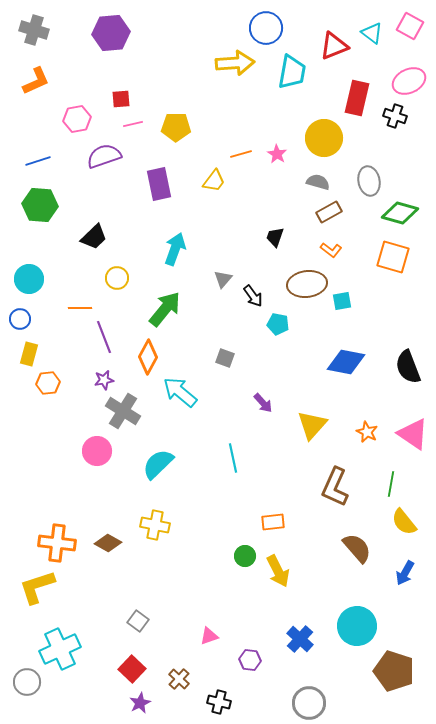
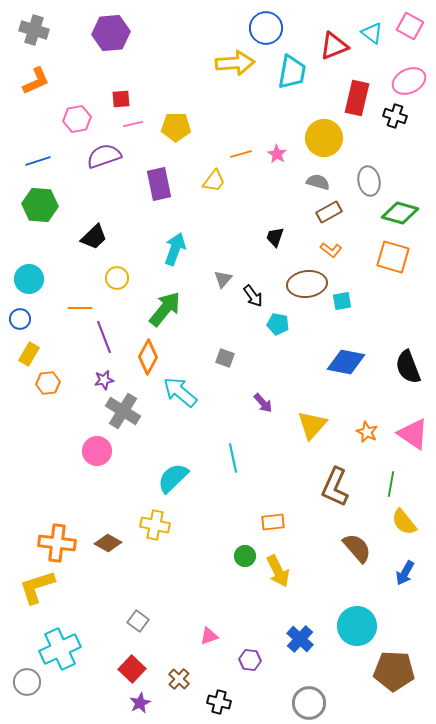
yellow rectangle at (29, 354): rotated 15 degrees clockwise
cyan semicircle at (158, 464): moved 15 px right, 14 px down
brown pentagon at (394, 671): rotated 15 degrees counterclockwise
